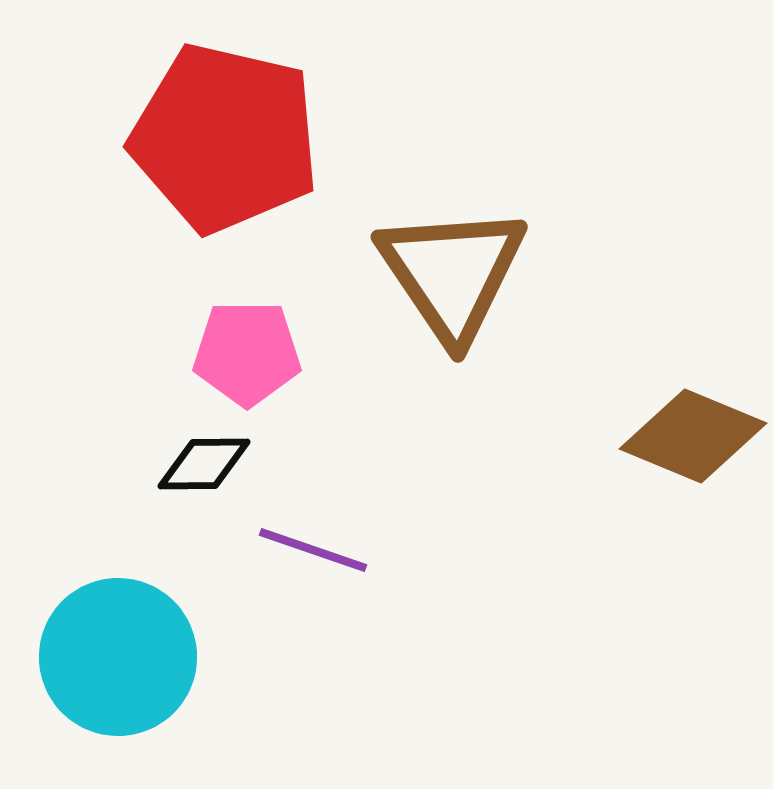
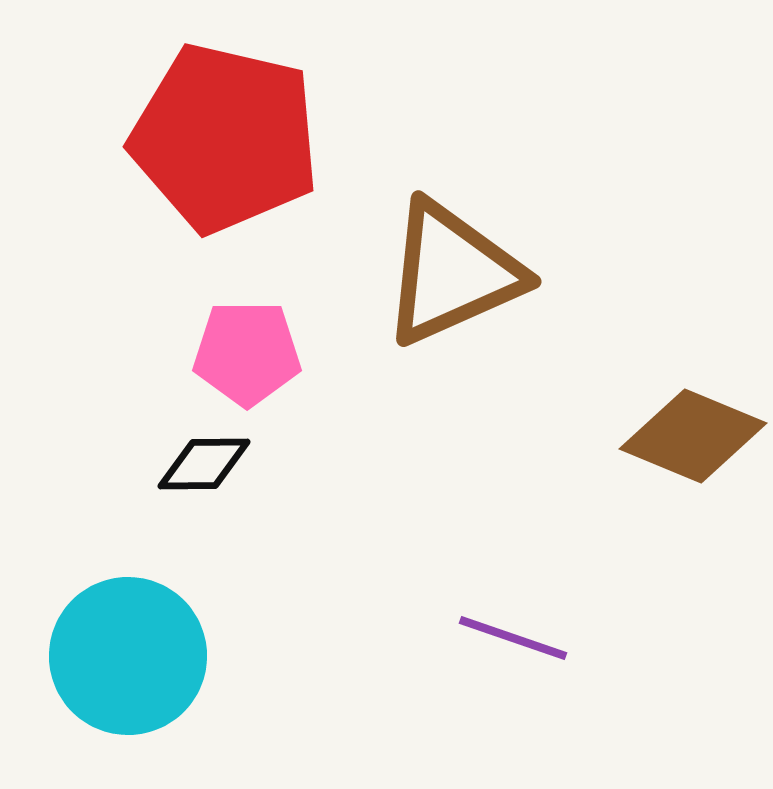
brown triangle: rotated 40 degrees clockwise
purple line: moved 200 px right, 88 px down
cyan circle: moved 10 px right, 1 px up
